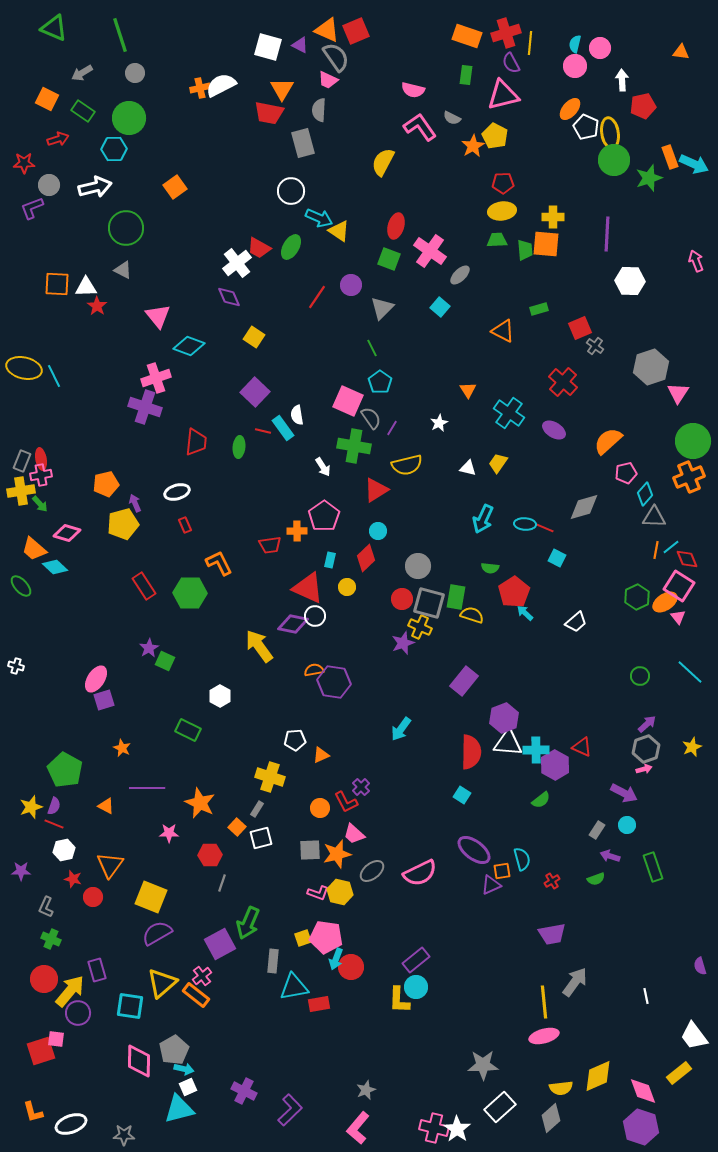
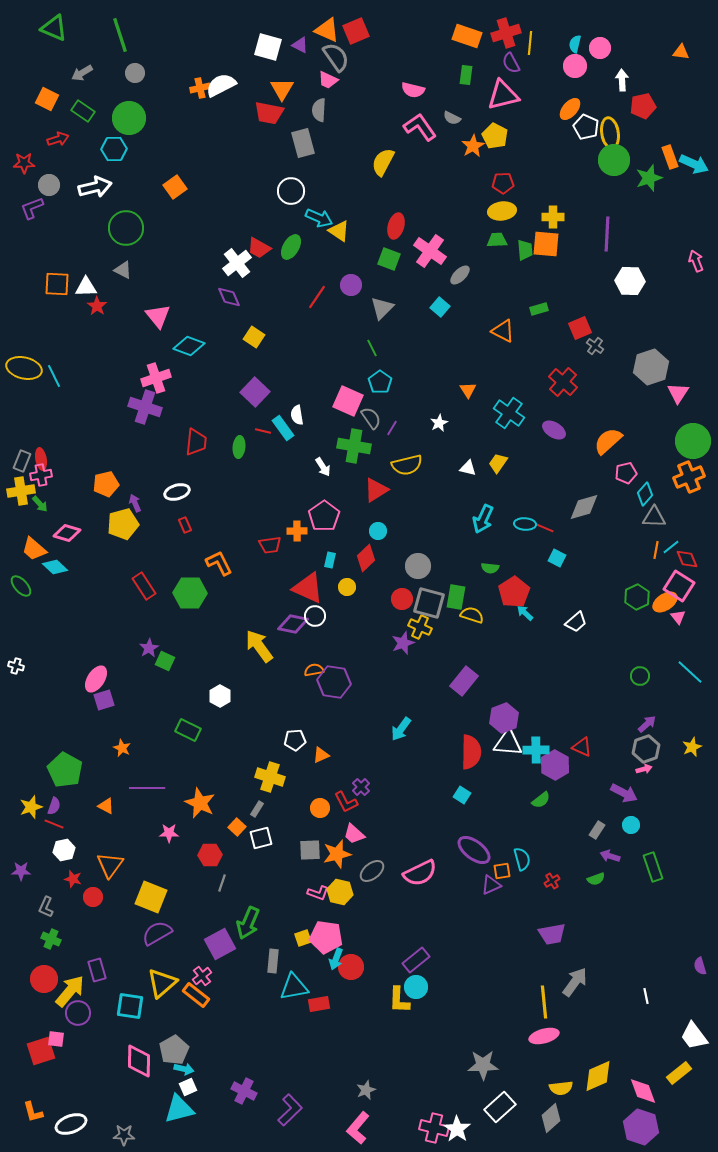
cyan circle at (627, 825): moved 4 px right
